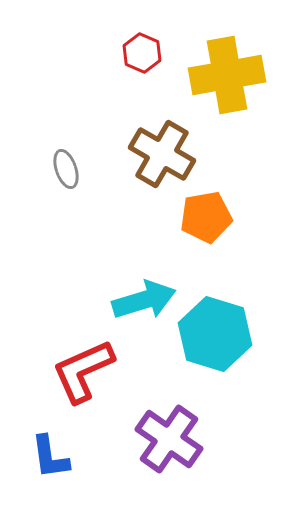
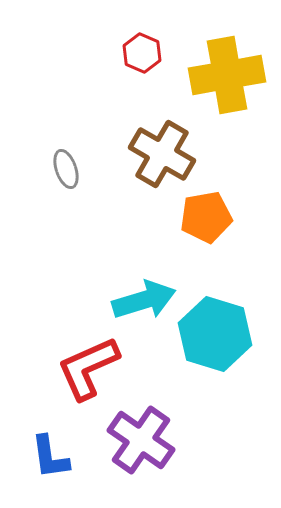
red L-shape: moved 5 px right, 3 px up
purple cross: moved 28 px left, 1 px down
